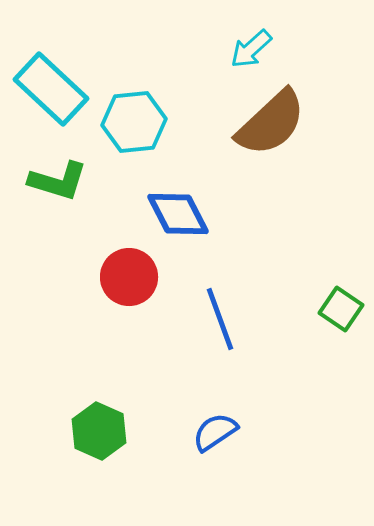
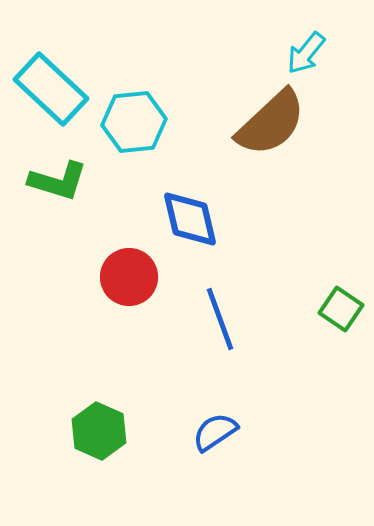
cyan arrow: moved 55 px right, 4 px down; rotated 9 degrees counterclockwise
blue diamond: moved 12 px right, 5 px down; rotated 14 degrees clockwise
